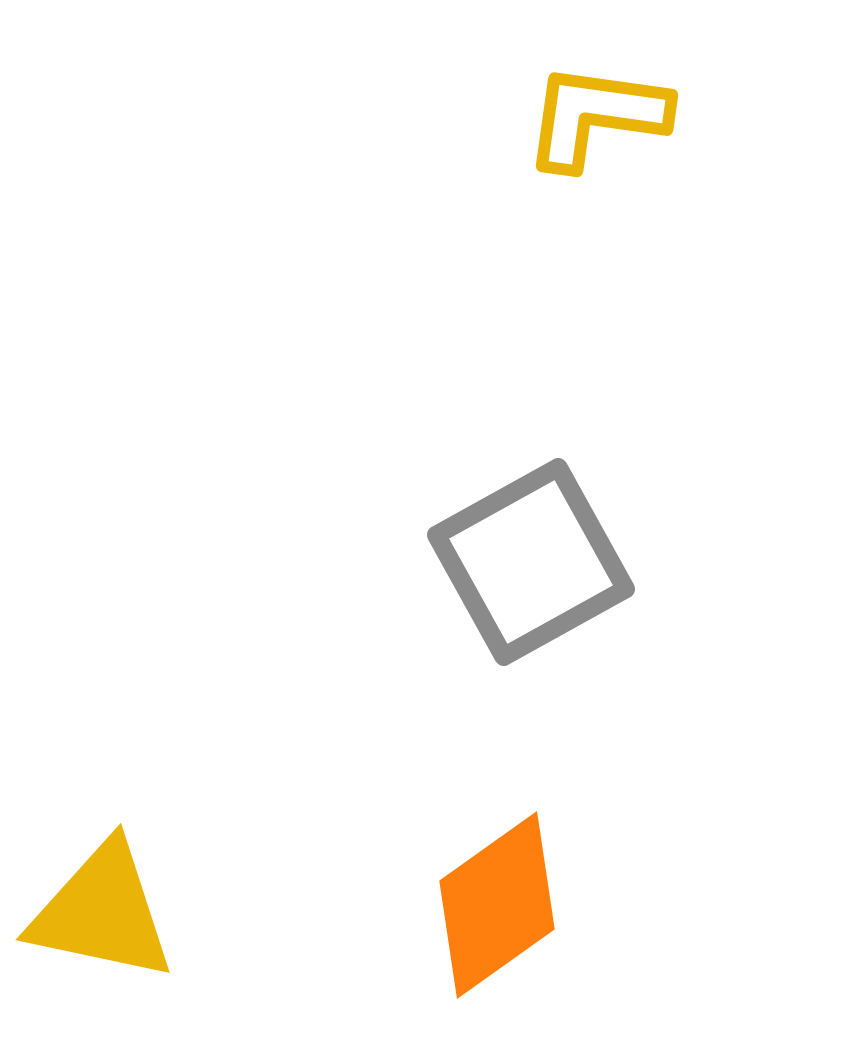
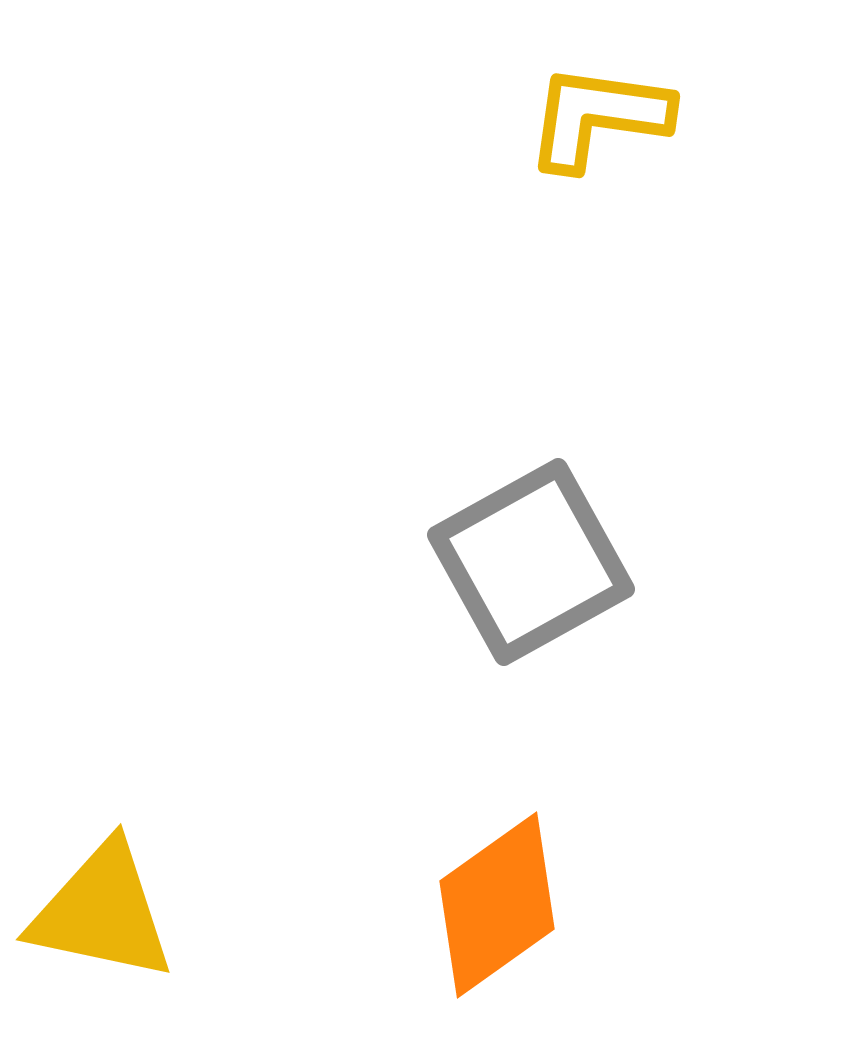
yellow L-shape: moved 2 px right, 1 px down
